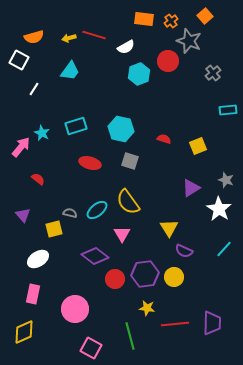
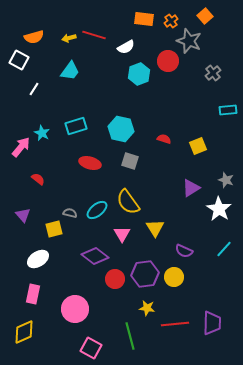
yellow triangle at (169, 228): moved 14 px left
